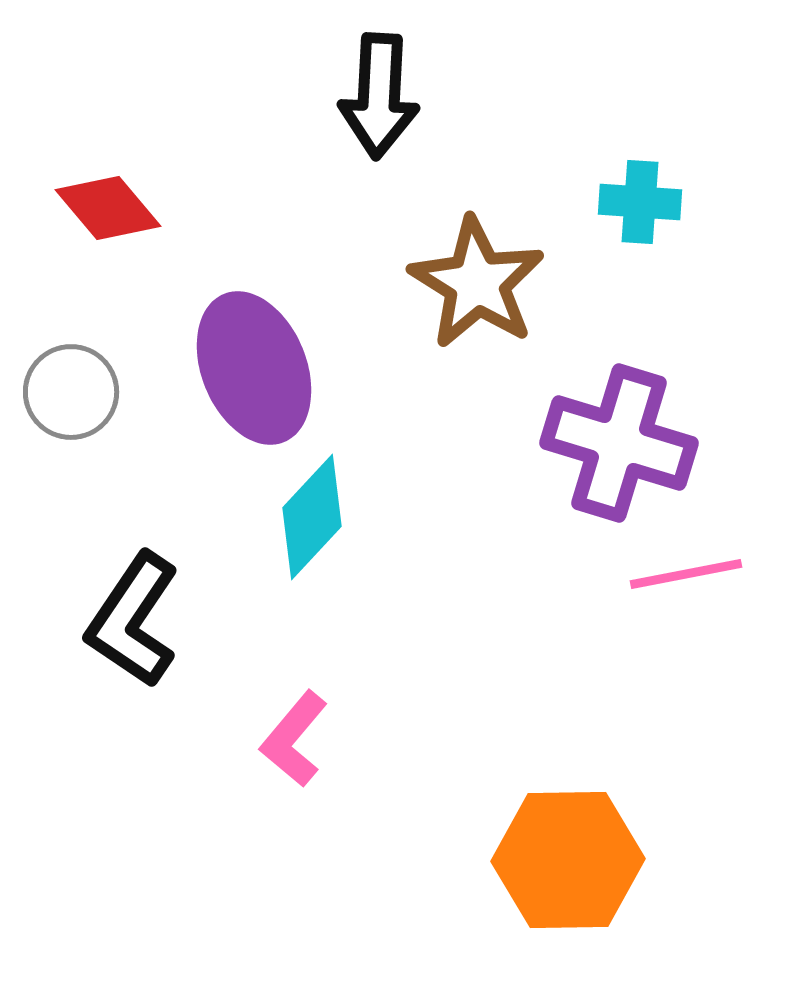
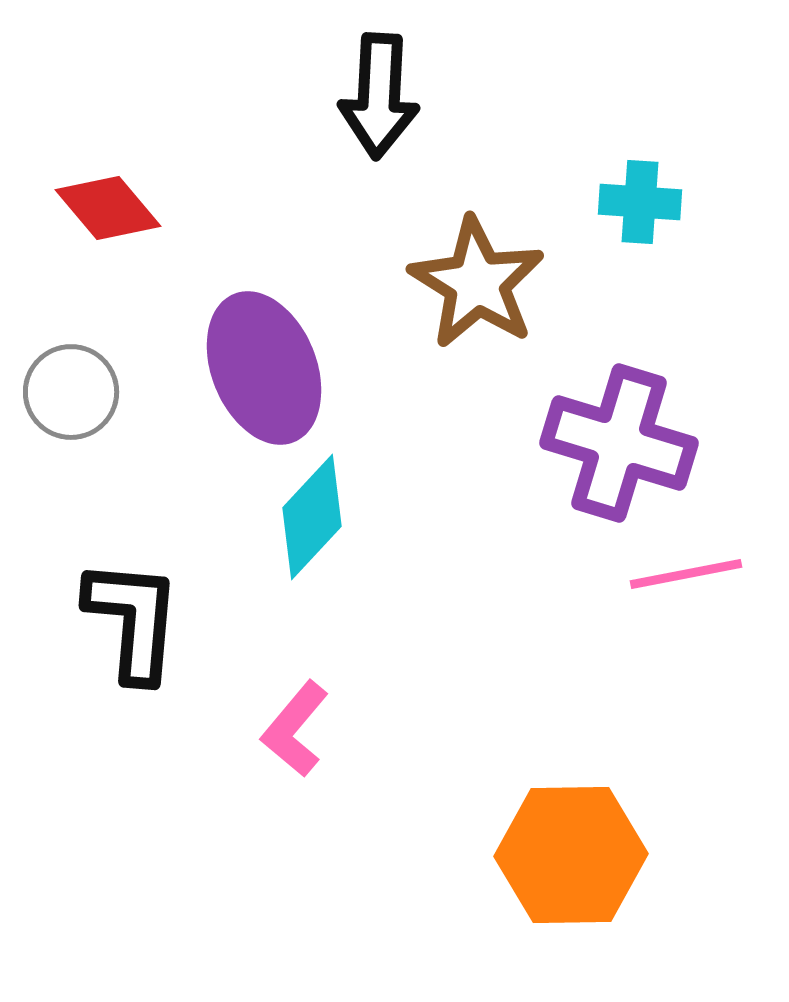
purple ellipse: moved 10 px right
black L-shape: rotated 151 degrees clockwise
pink L-shape: moved 1 px right, 10 px up
orange hexagon: moved 3 px right, 5 px up
